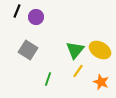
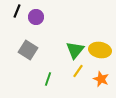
yellow ellipse: rotated 20 degrees counterclockwise
orange star: moved 3 px up
